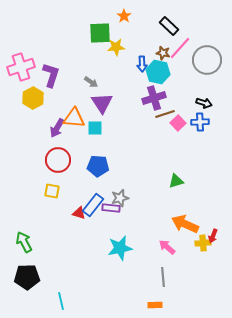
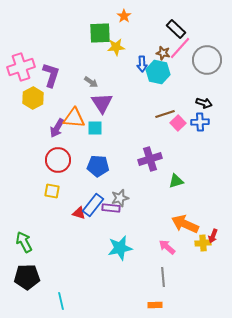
black rectangle: moved 7 px right, 3 px down
purple cross: moved 4 px left, 61 px down
